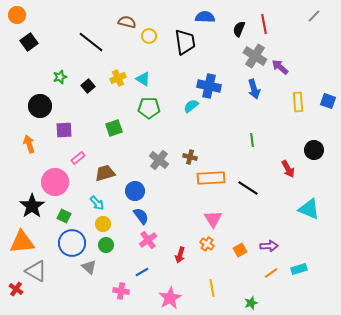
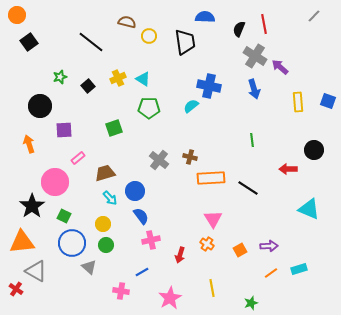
red arrow at (288, 169): rotated 120 degrees clockwise
cyan arrow at (97, 203): moved 13 px right, 5 px up
pink cross at (148, 240): moved 3 px right; rotated 24 degrees clockwise
